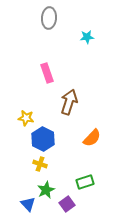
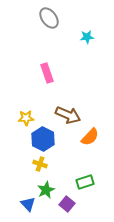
gray ellipse: rotated 40 degrees counterclockwise
brown arrow: moved 1 px left, 13 px down; rotated 95 degrees clockwise
yellow star: rotated 14 degrees counterclockwise
orange semicircle: moved 2 px left, 1 px up
purple square: rotated 14 degrees counterclockwise
